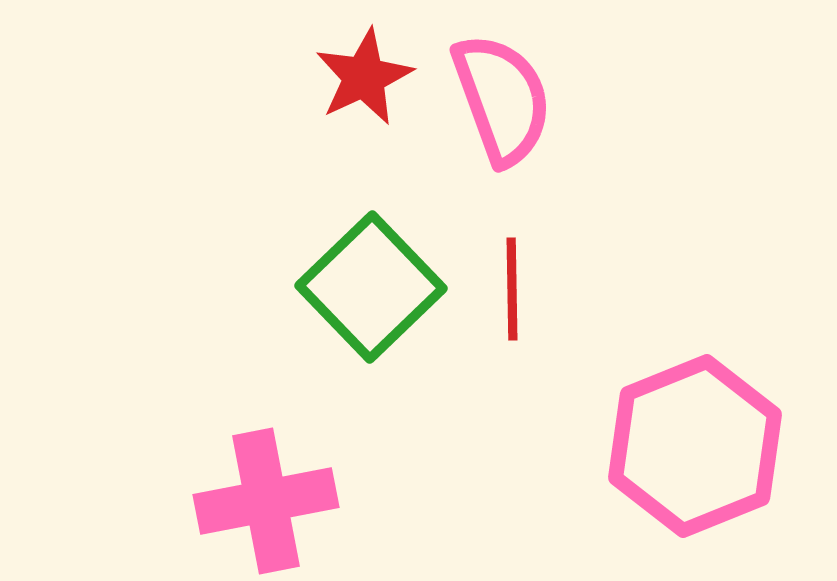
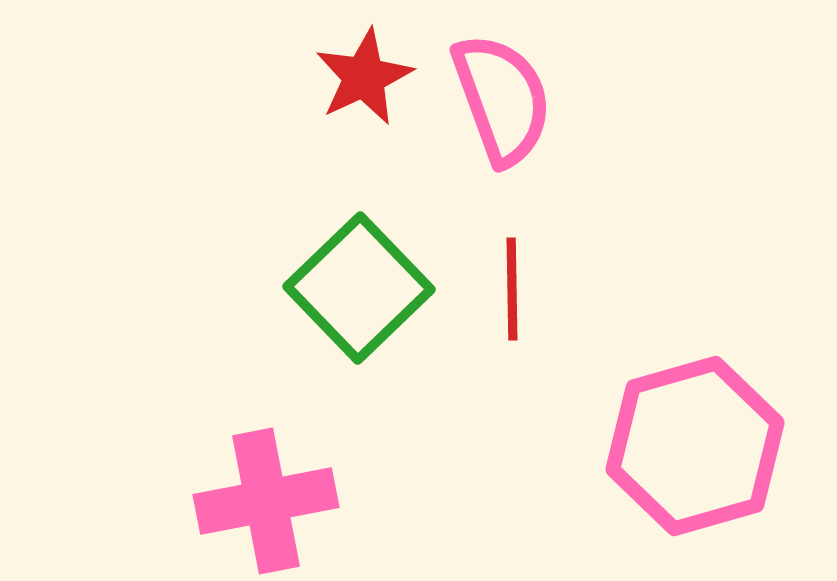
green square: moved 12 px left, 1 px down
pink hexagon: rotated 6 degrees clockwise
